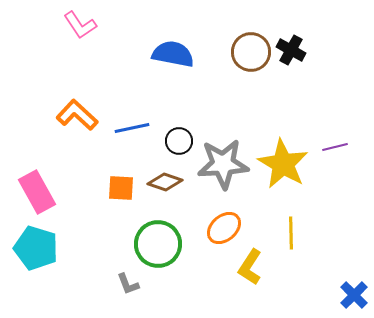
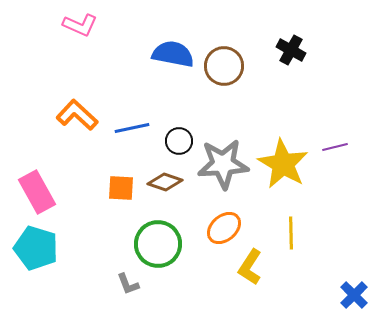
pink L-shape: rotated 32 degrees counterclockwise
brown circle: moved 27 px left, 14 px down
